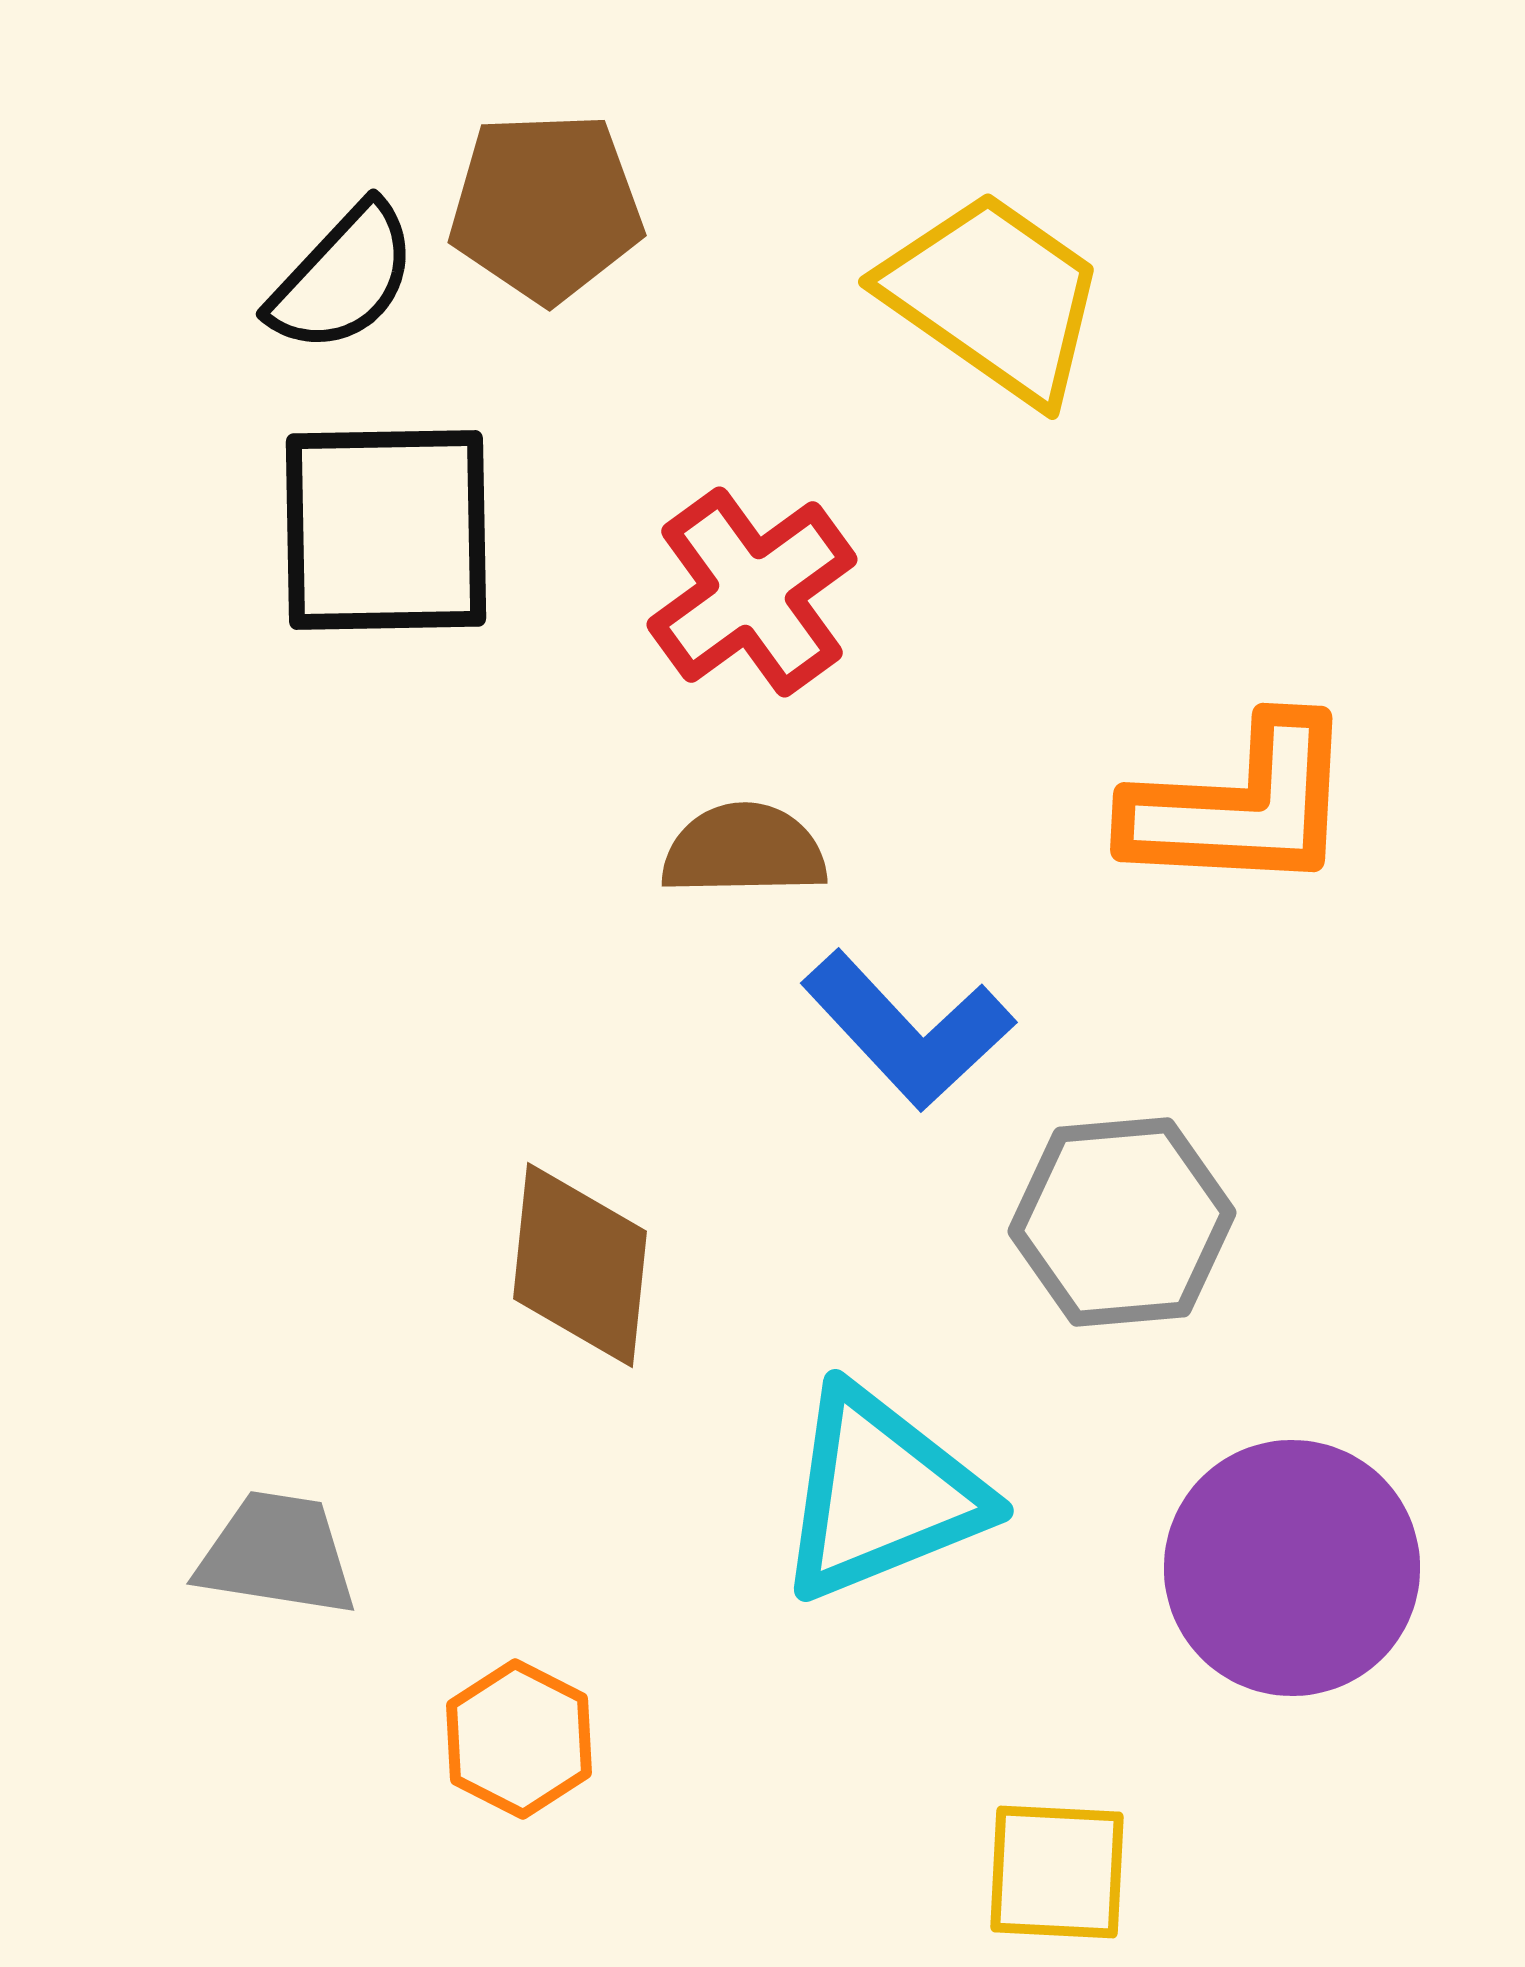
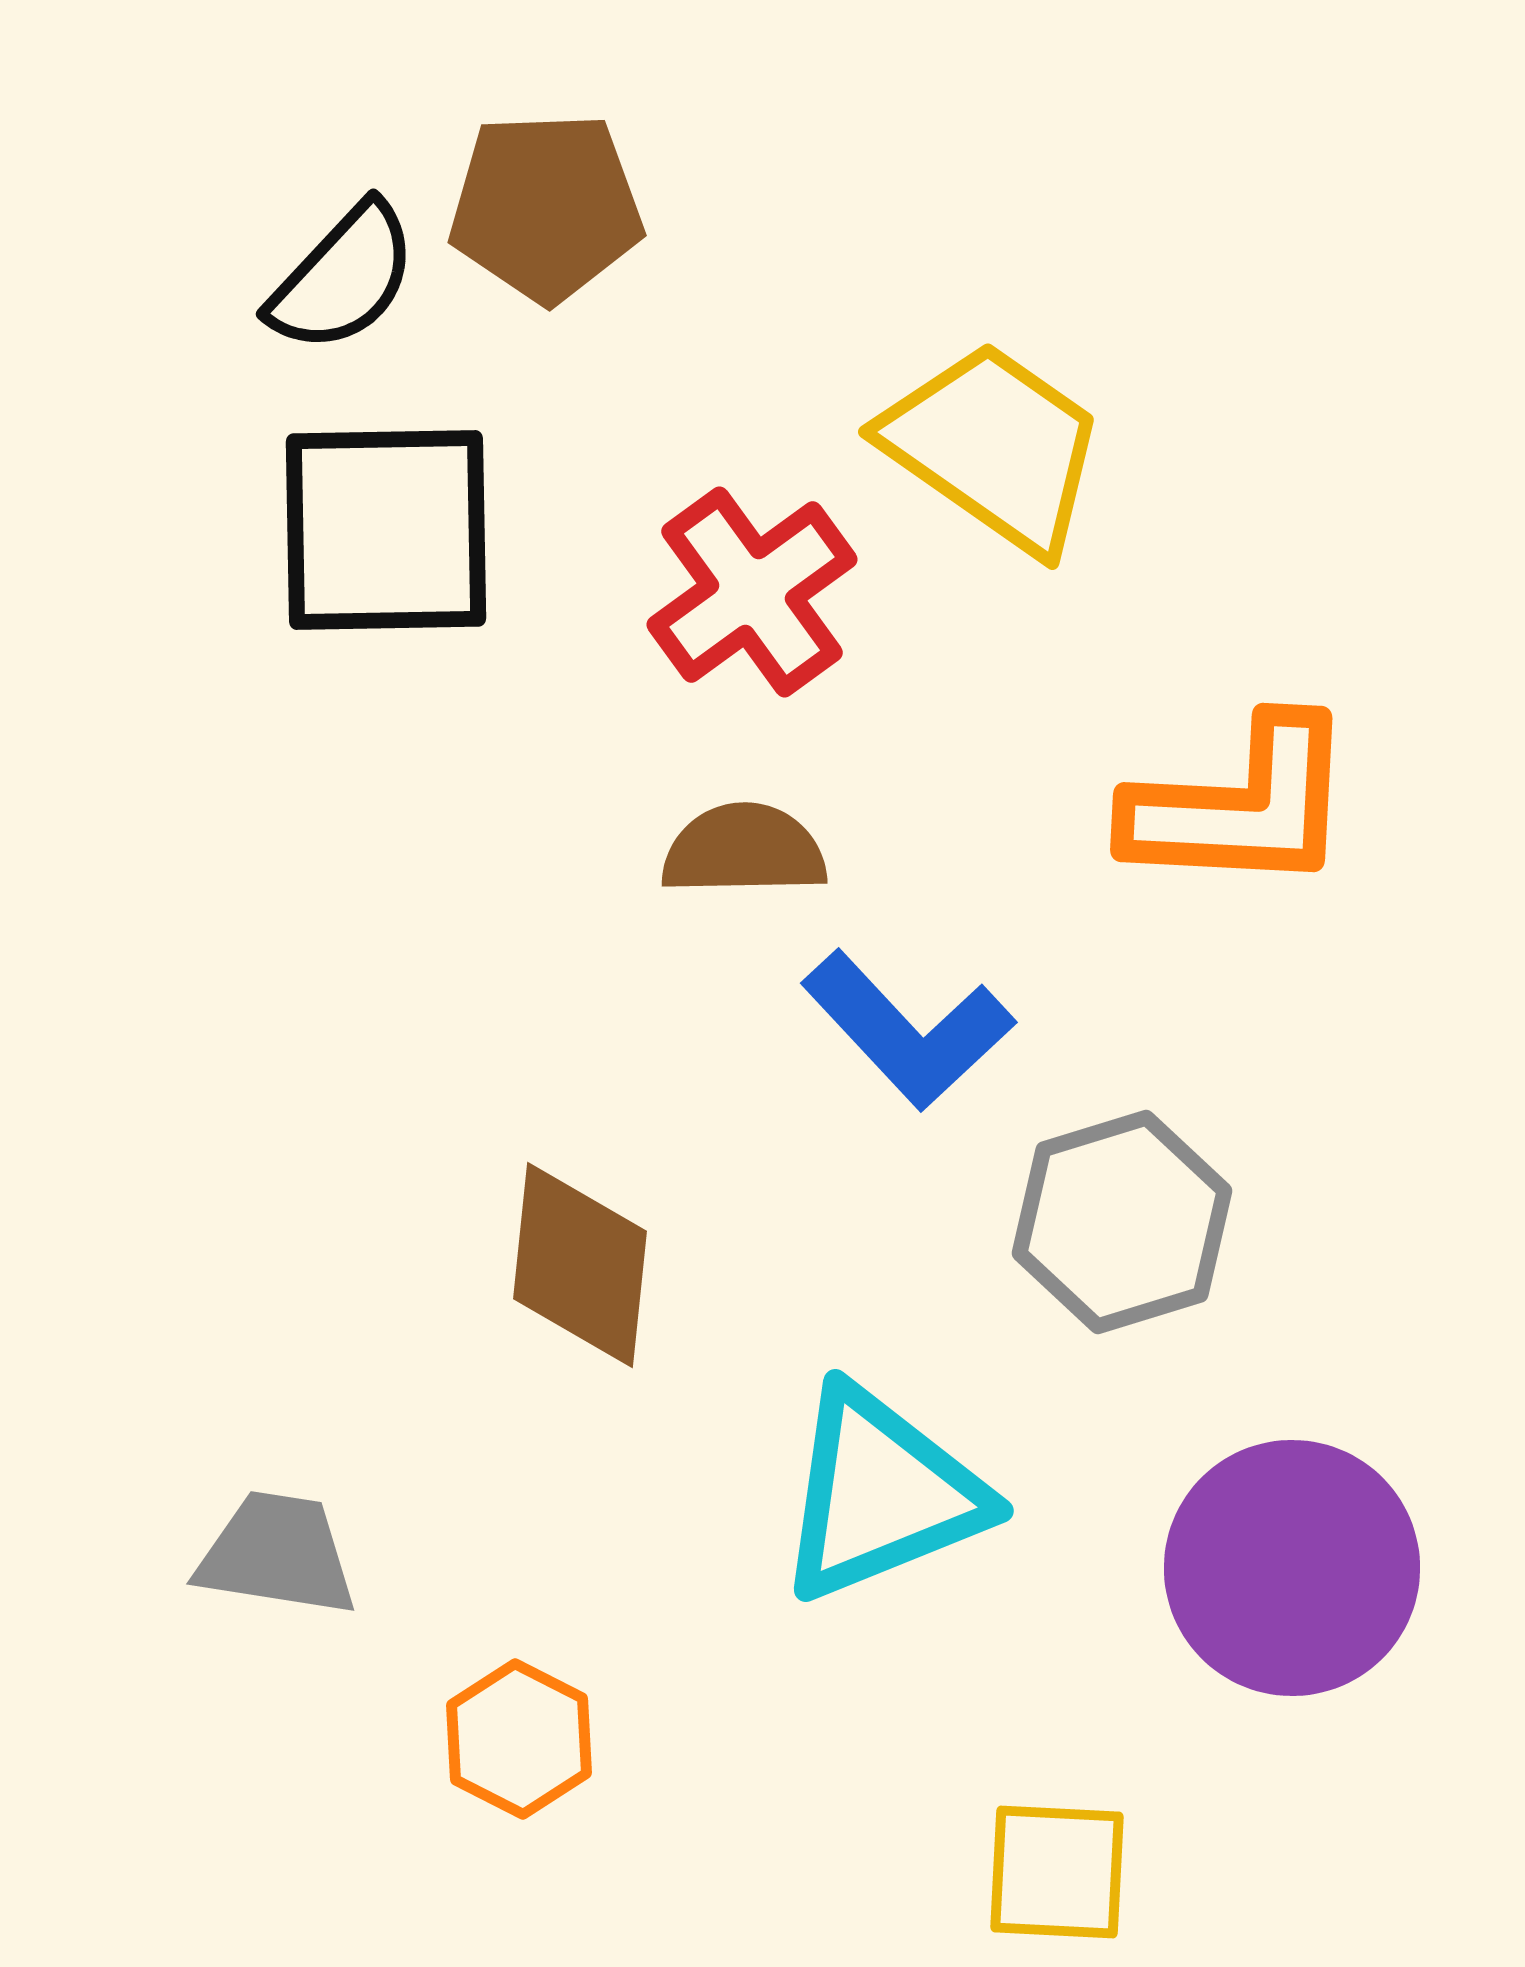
yellow trapezoid: moved 150 px down
gray hexagon: rotated 12 degrees counterclockwise
